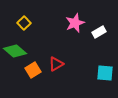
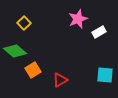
pink star: moved 3 px right, 4 px up
red triangle: moved 4 px right, 16 px down
cyan square: moved 2 px down
